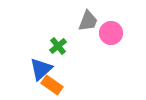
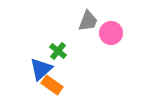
green cross: moved 5 px down; rotated 12 degrees counterclockwise
